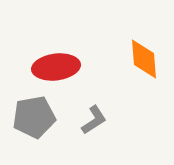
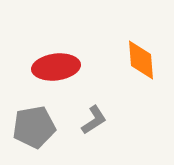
orange diamond: moved 3 px left, 1 px down
gray pentagon: moved 10 px down
